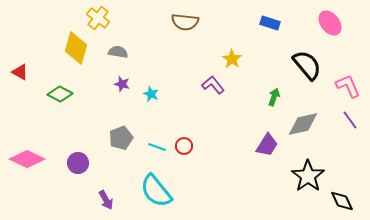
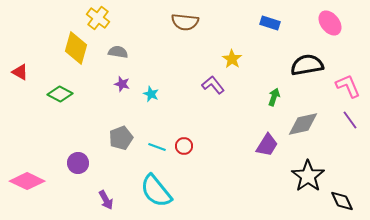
black semicircle: rotated 60 degrees counterclockwise
pink diamond: moved 22 px down
